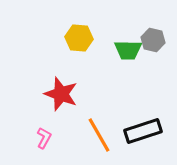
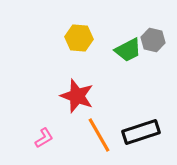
green trapezoid: rotated 28 degrees counterclockwise
red star: moved 16 px right, 2 px down
black rectangle: moved 2 px left, 1 px down
pink L-shape: rotated 30 degrees clockwise
